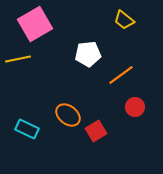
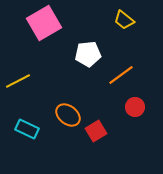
pink square: moved 9 px right, 1 px up
yellow line: moved 22 px down; rotated 15 degrees counterclockwise
